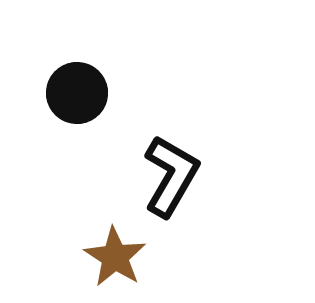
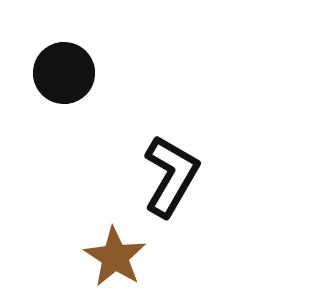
black circle: moved 13 px left, 20 px up
